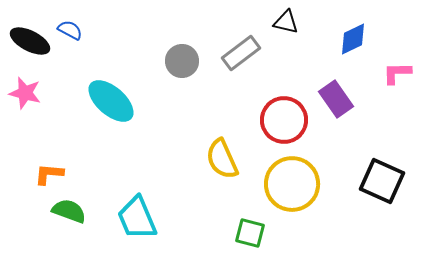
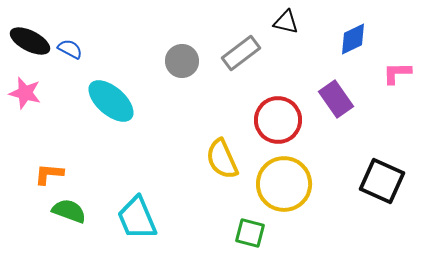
blue semicircle: moved 19 px down
red circle: moved 6 px left
yellow circle: moved 8 px left
